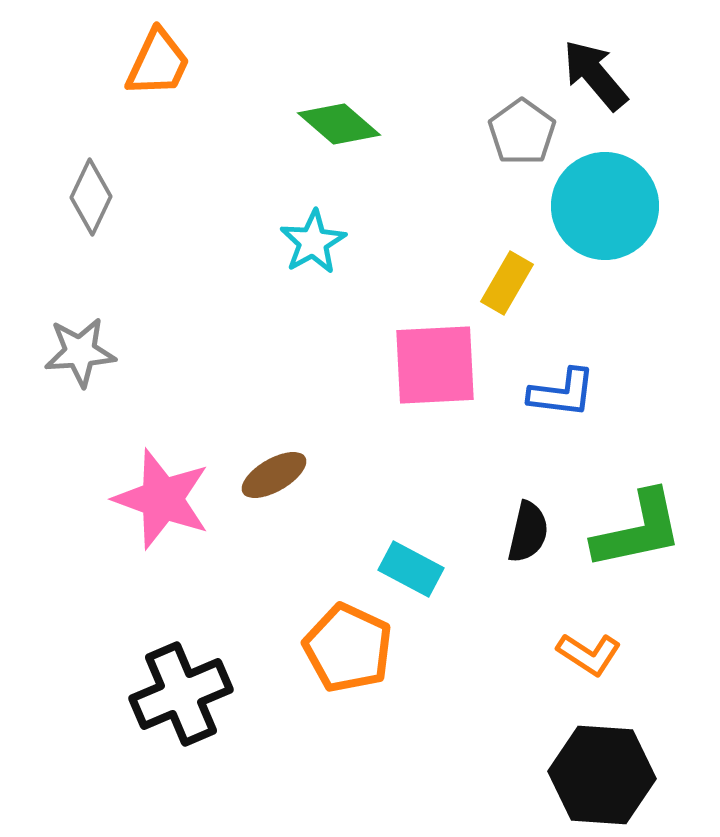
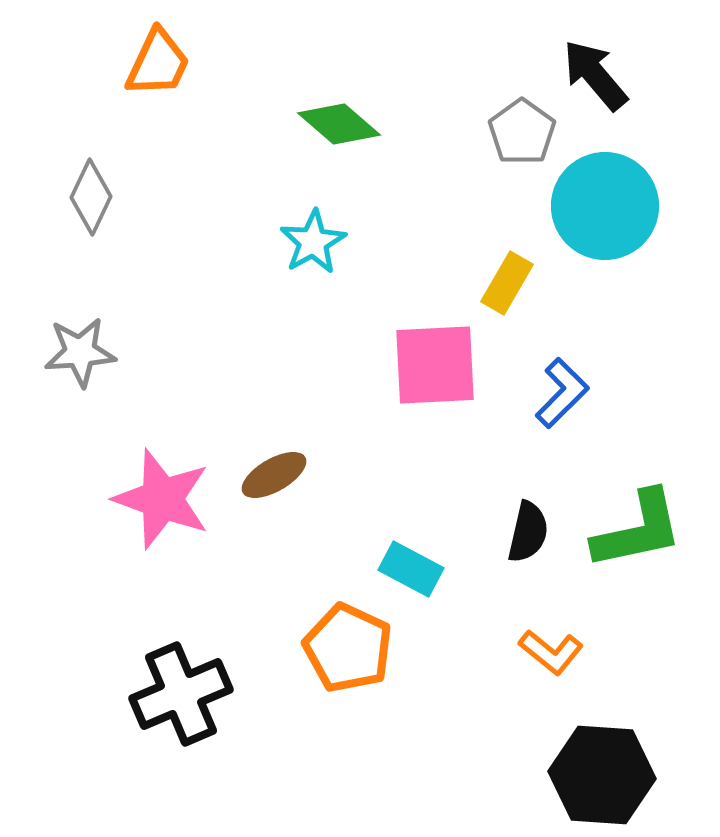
blue L-shape: rotated 52 degrees counterclockwise
orange L-shape: moved 38 px left, 2 px up; rotated 6 degrees clockwise
